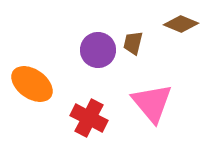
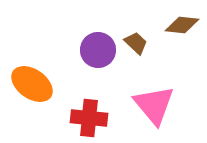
brown diamond: moved 1 px right, 1 px down; rotated 16 degrees counterclockwise
brown trapezoid: moved 3 px right; rotated 120 degrees clockwise
pink triangle: moved 2 px right, 2 px down
red cross: rotated 21 degrees counterclockwise
